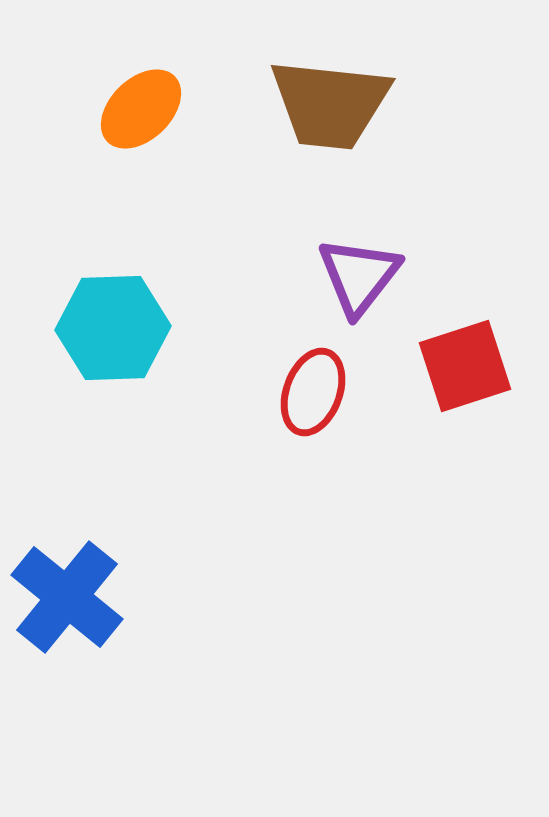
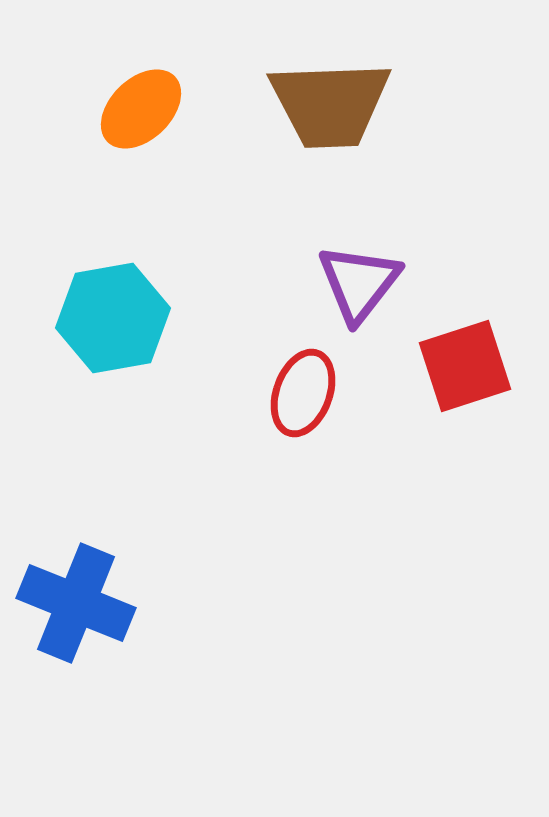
brown trapezoid: rotated 8 degrees counterclockwise
purple triangle: moved 7 px down
cyan hexagon: moved 10 px up; rotated 8 degrees counterclockwise
red ellipse: moved 10 px left, 1 px down
blue cross: moved 9 px right, 6 px down; rotated 17 degrees counterclockwise
